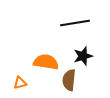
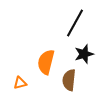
black line: rotated 52 degrees counterclockwise
black star: moved 1 px right, 2 px up
orange semicircle: rotated 85 degrees counterclockwise
